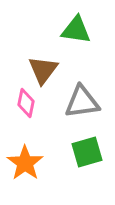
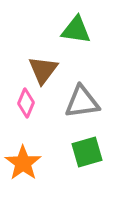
pink diamond: rotated 12 degrees clockwise
orange star: moved 2 px left
